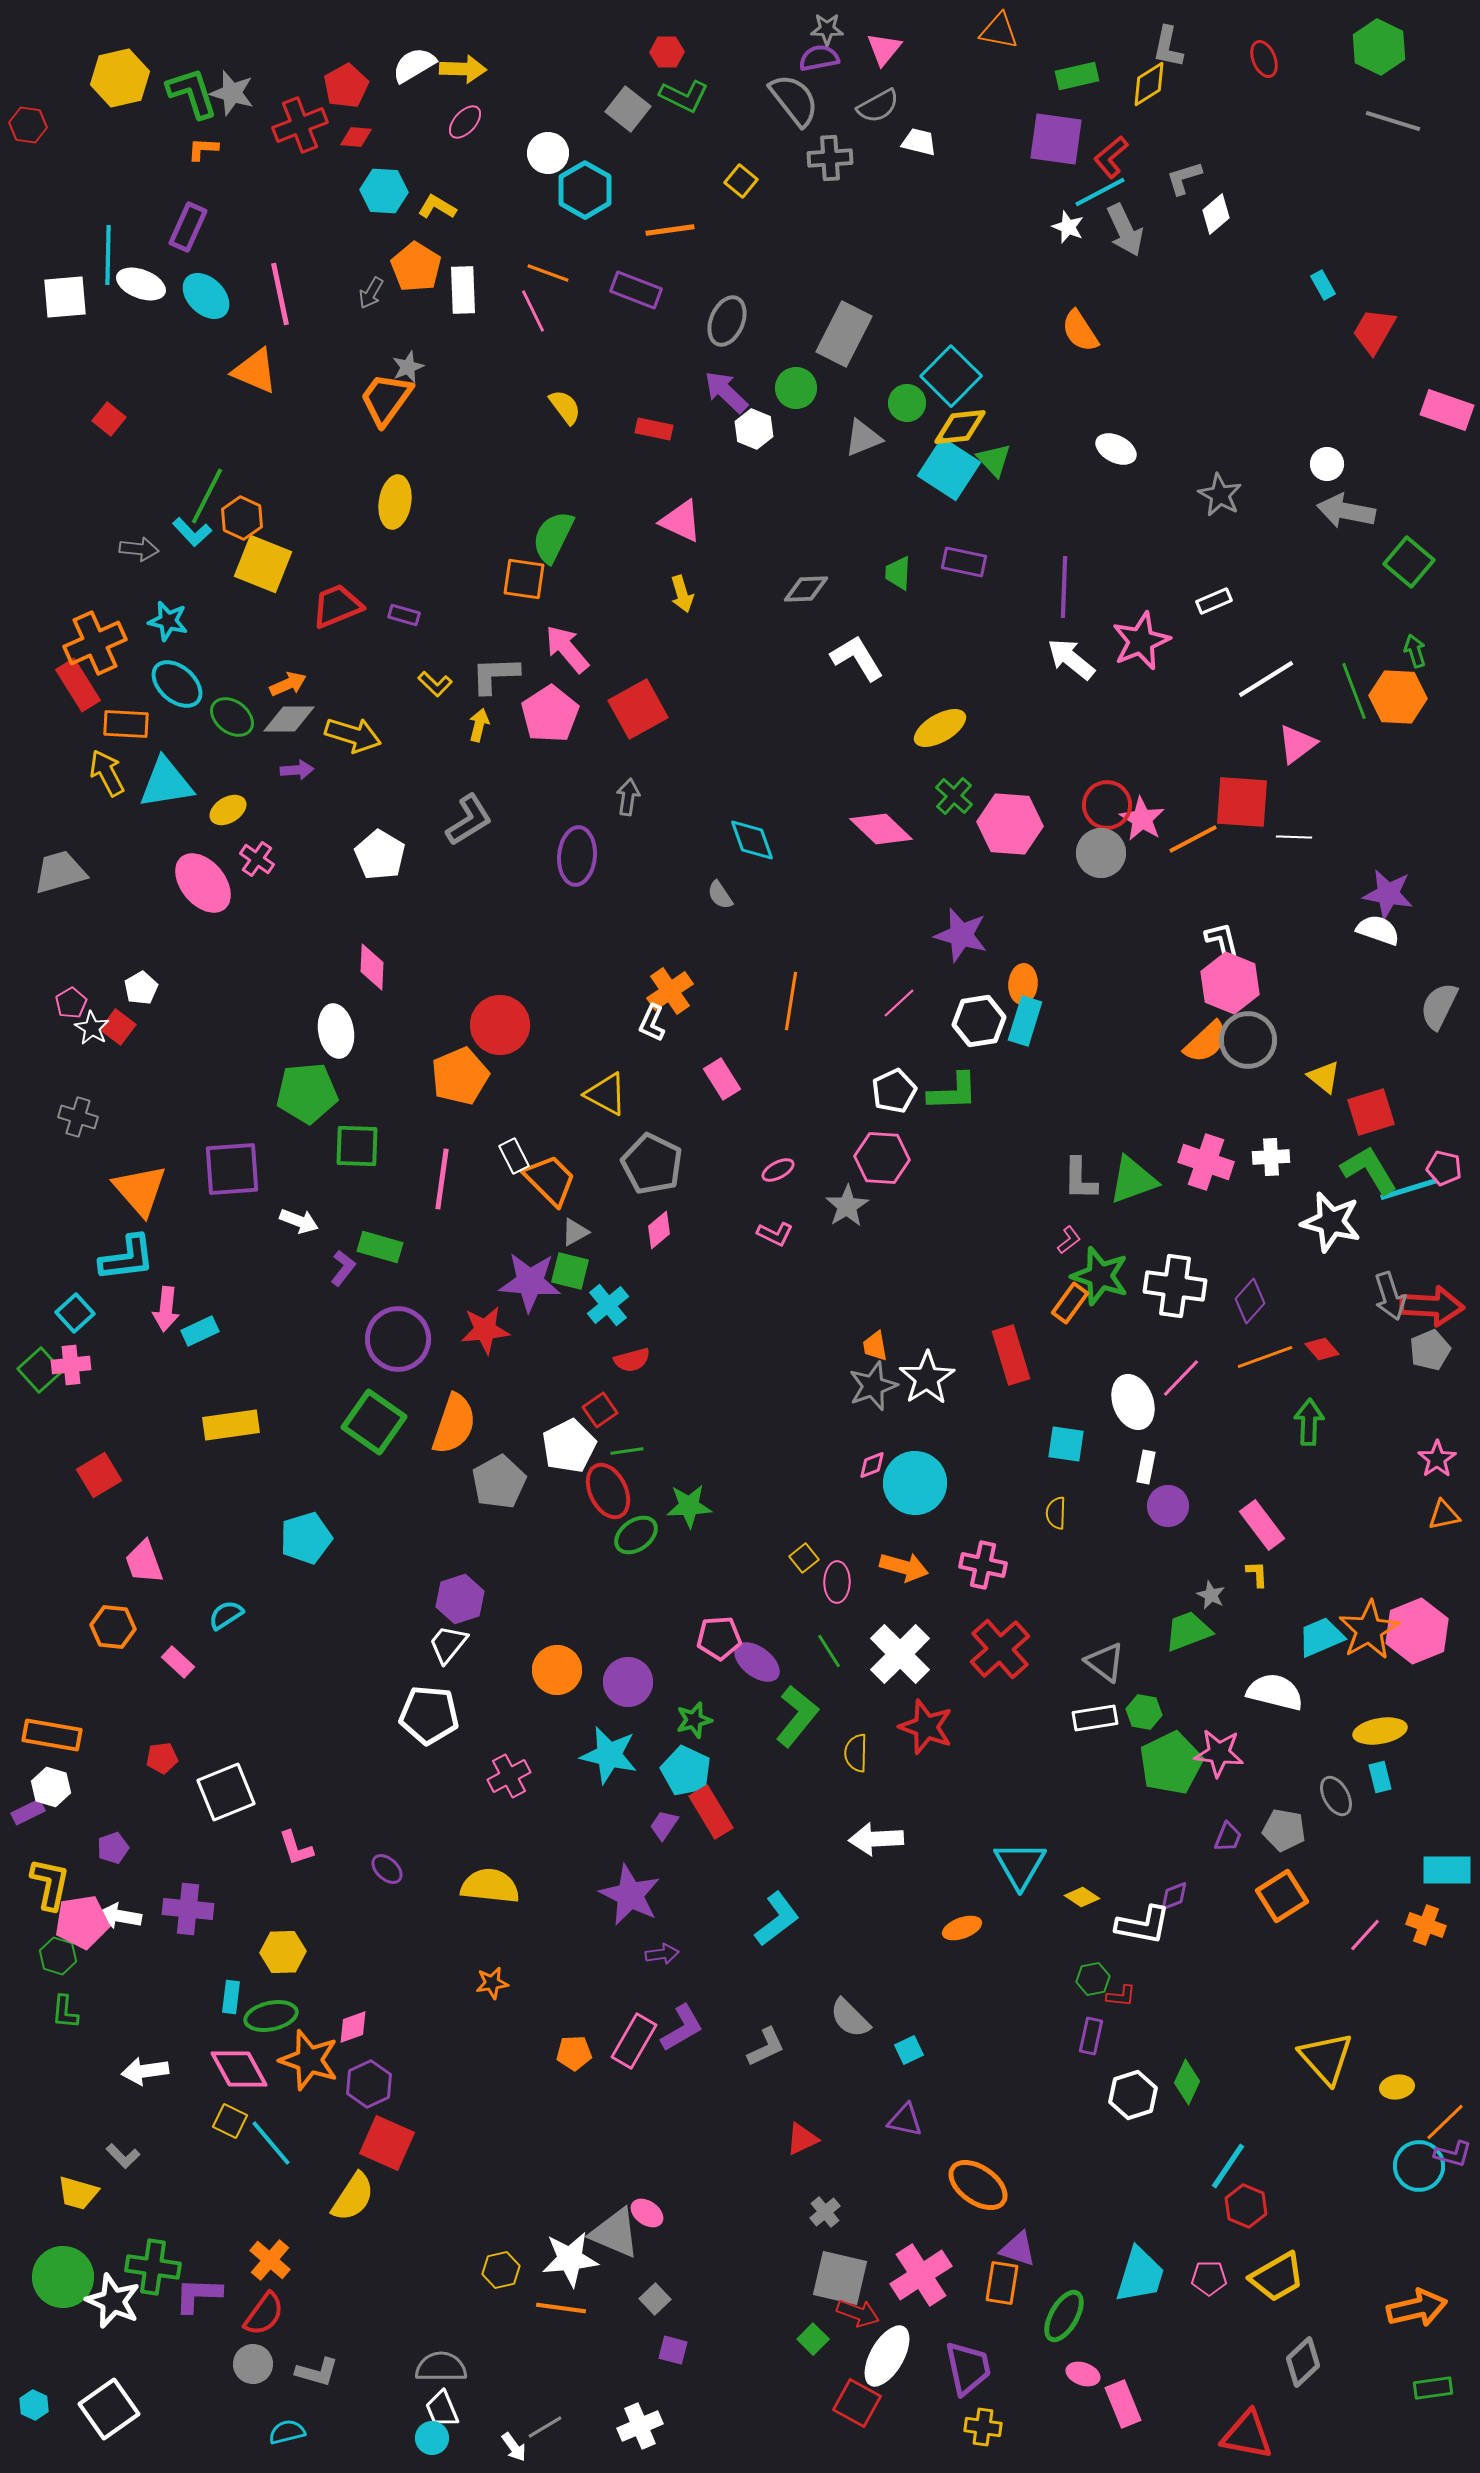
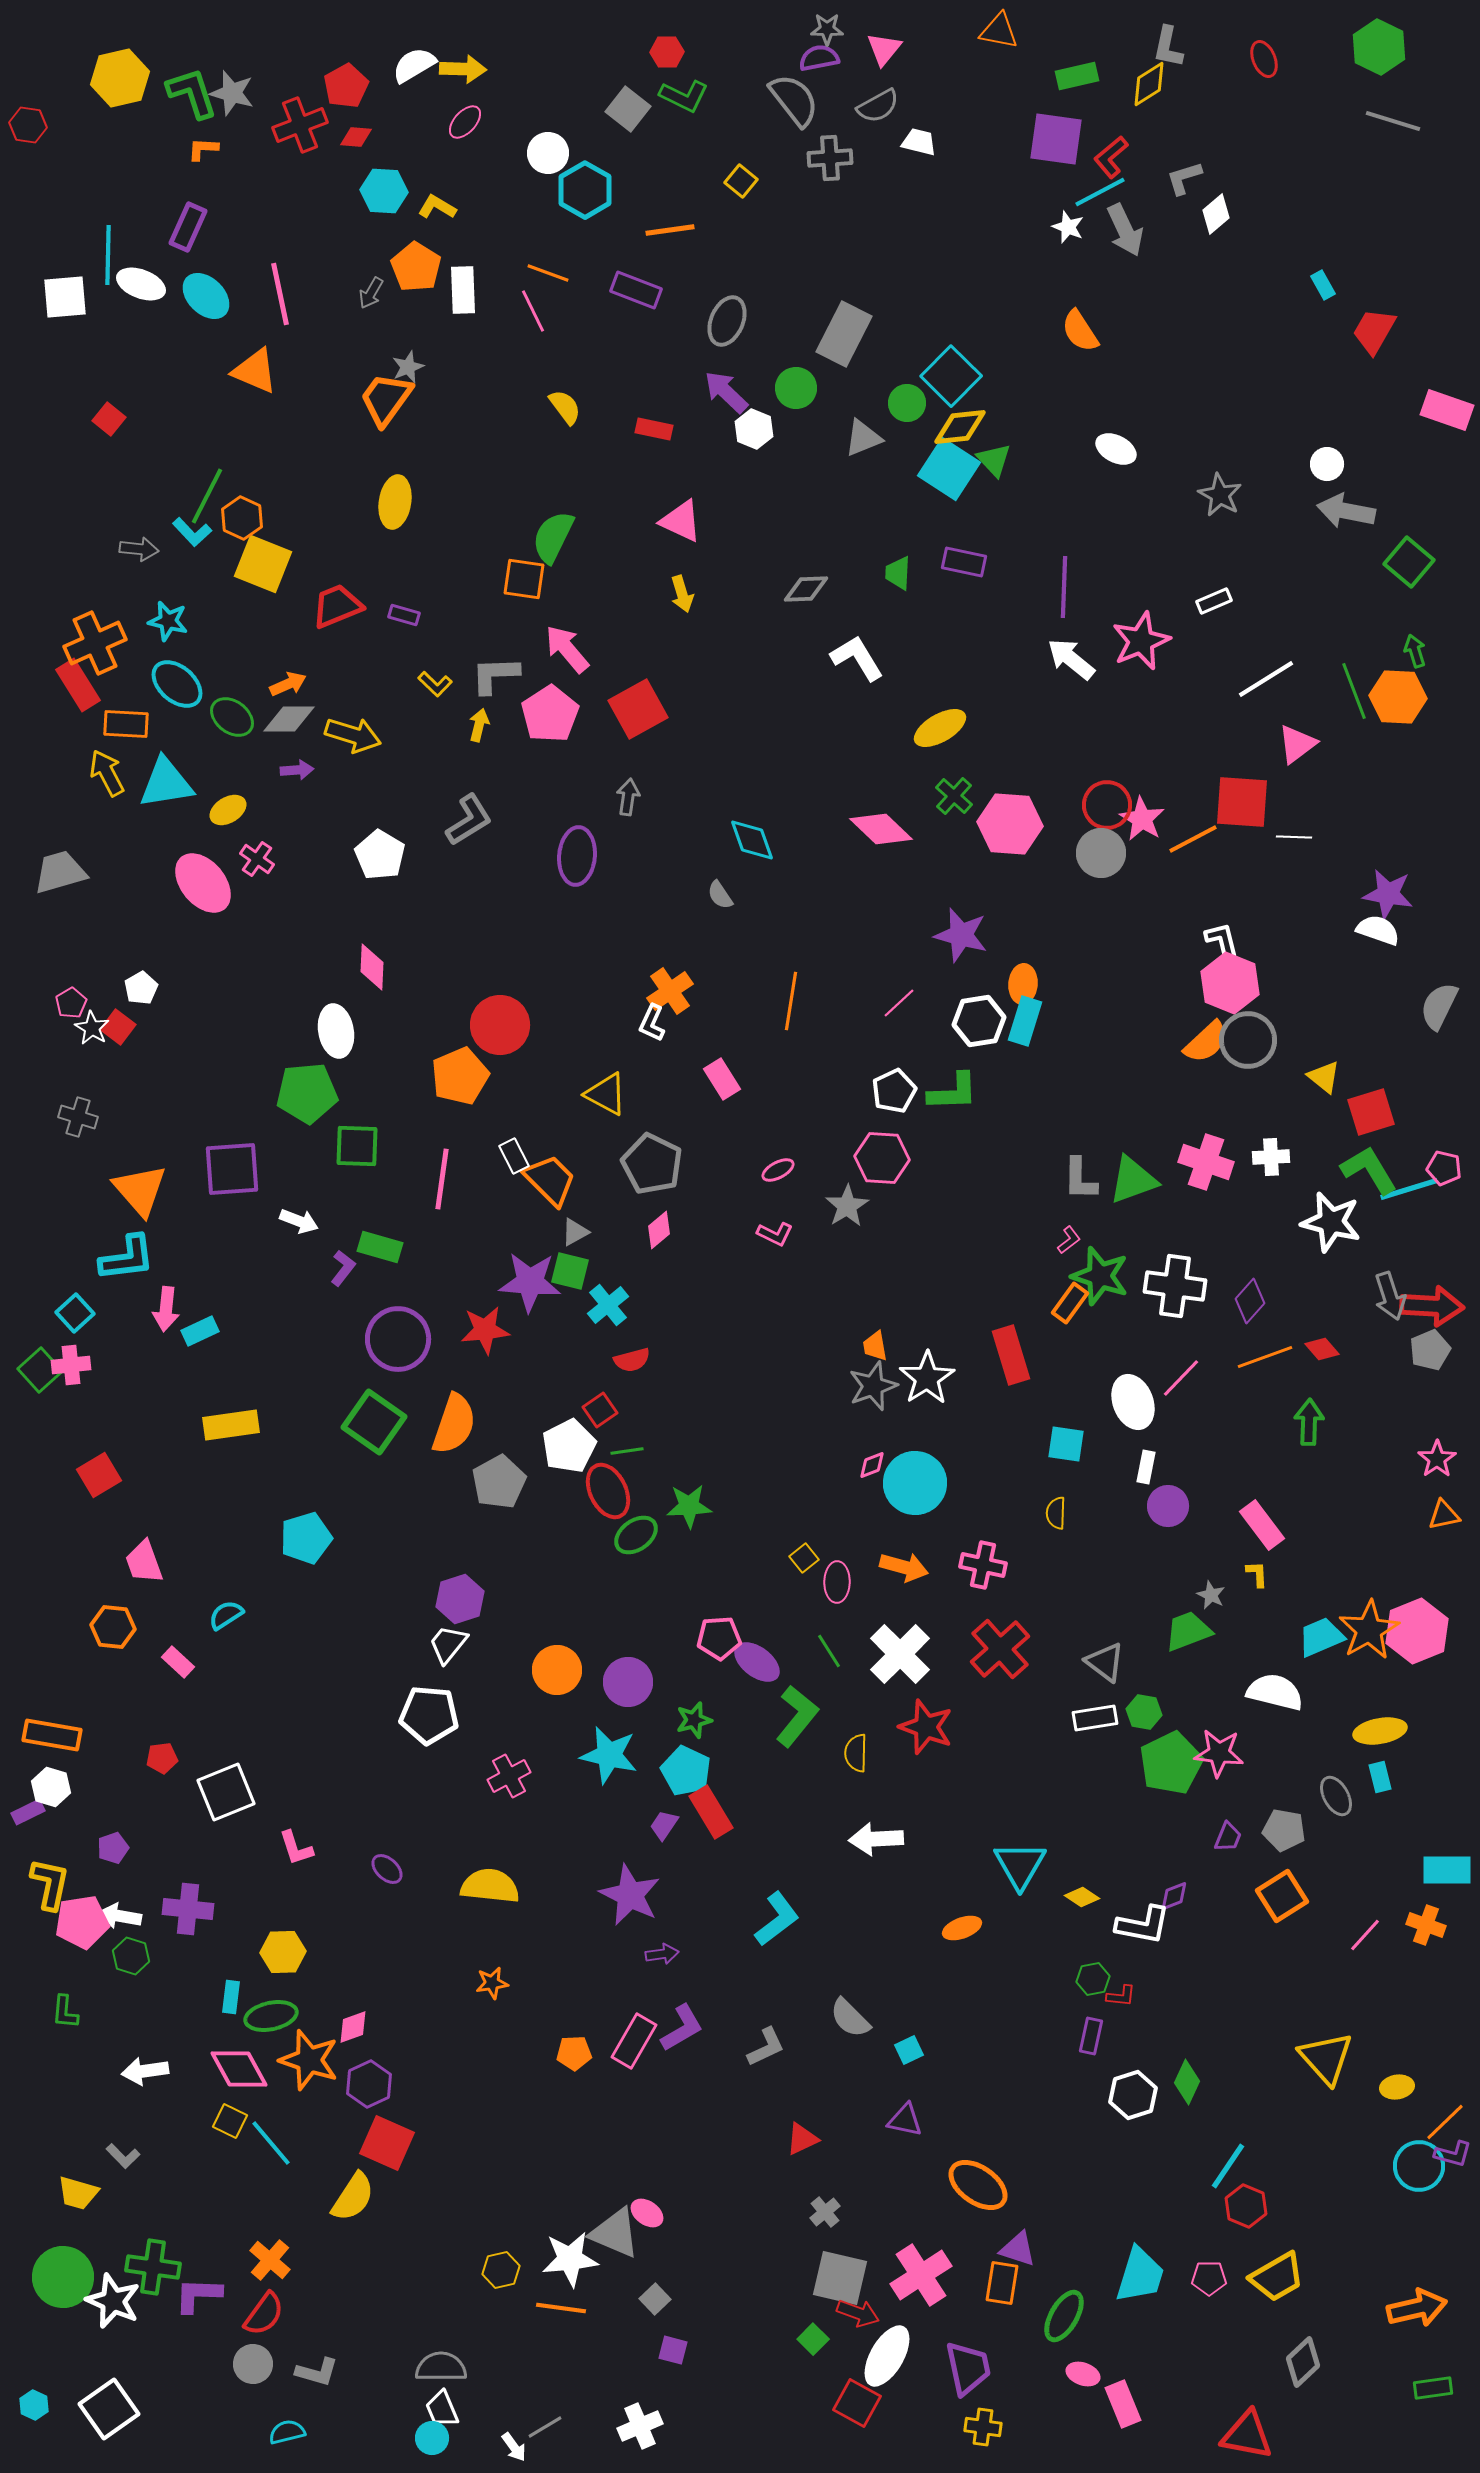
green hexagon at (58, 1956): moved 73 px right
